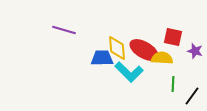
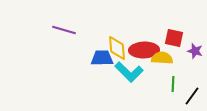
red square: moved 1 px right, 1 px down
red ellipse: rotated 32 degrees counterclockwise
